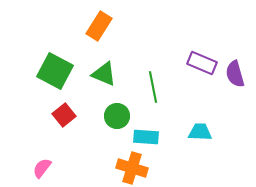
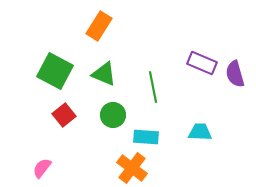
green circle: moved 4 px left, 1 px up
orange cross: rotated 20 degrees clockwise
